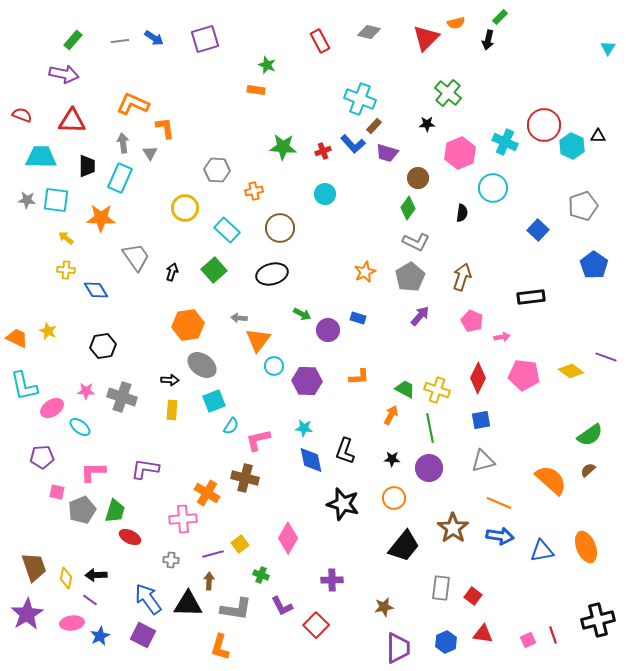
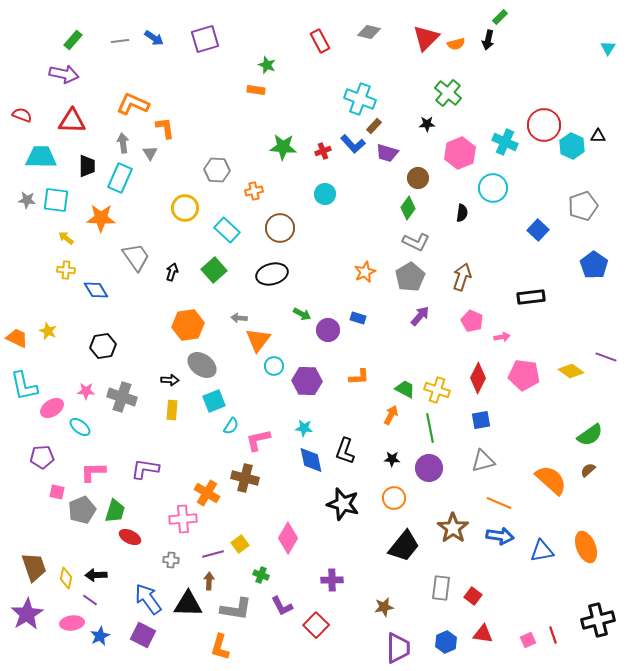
orange semicircle at (456, 23): moved 21 px down
